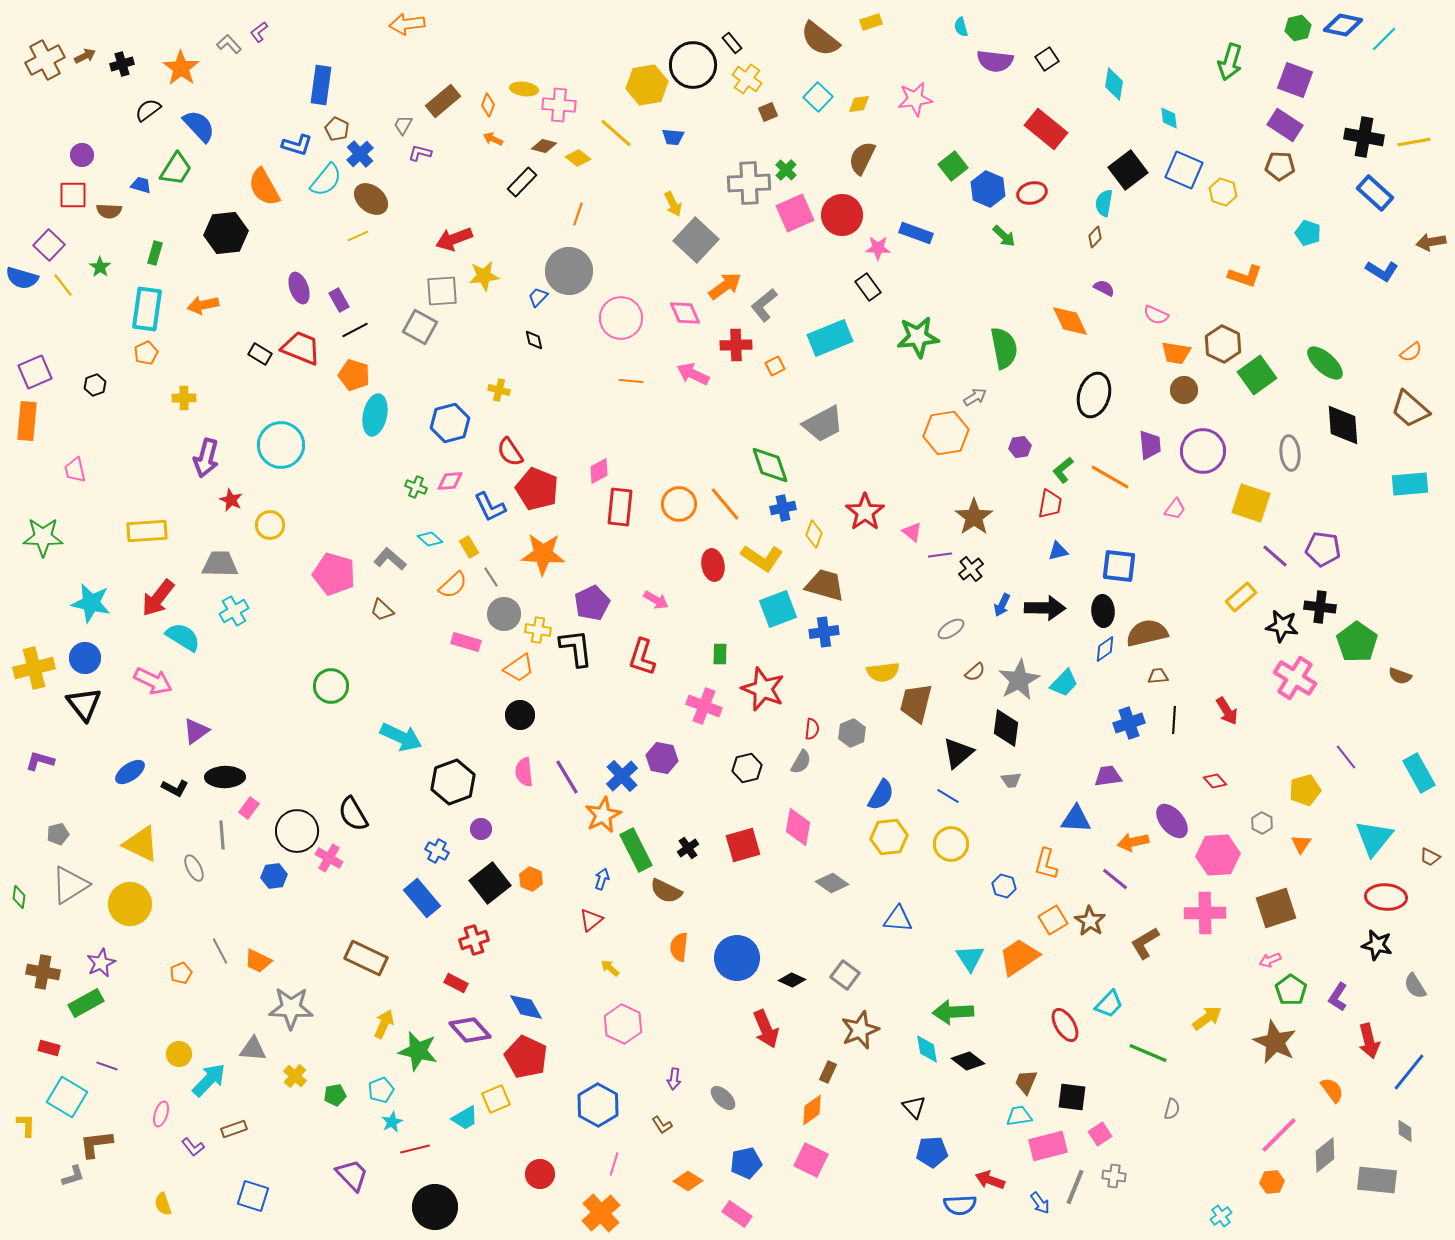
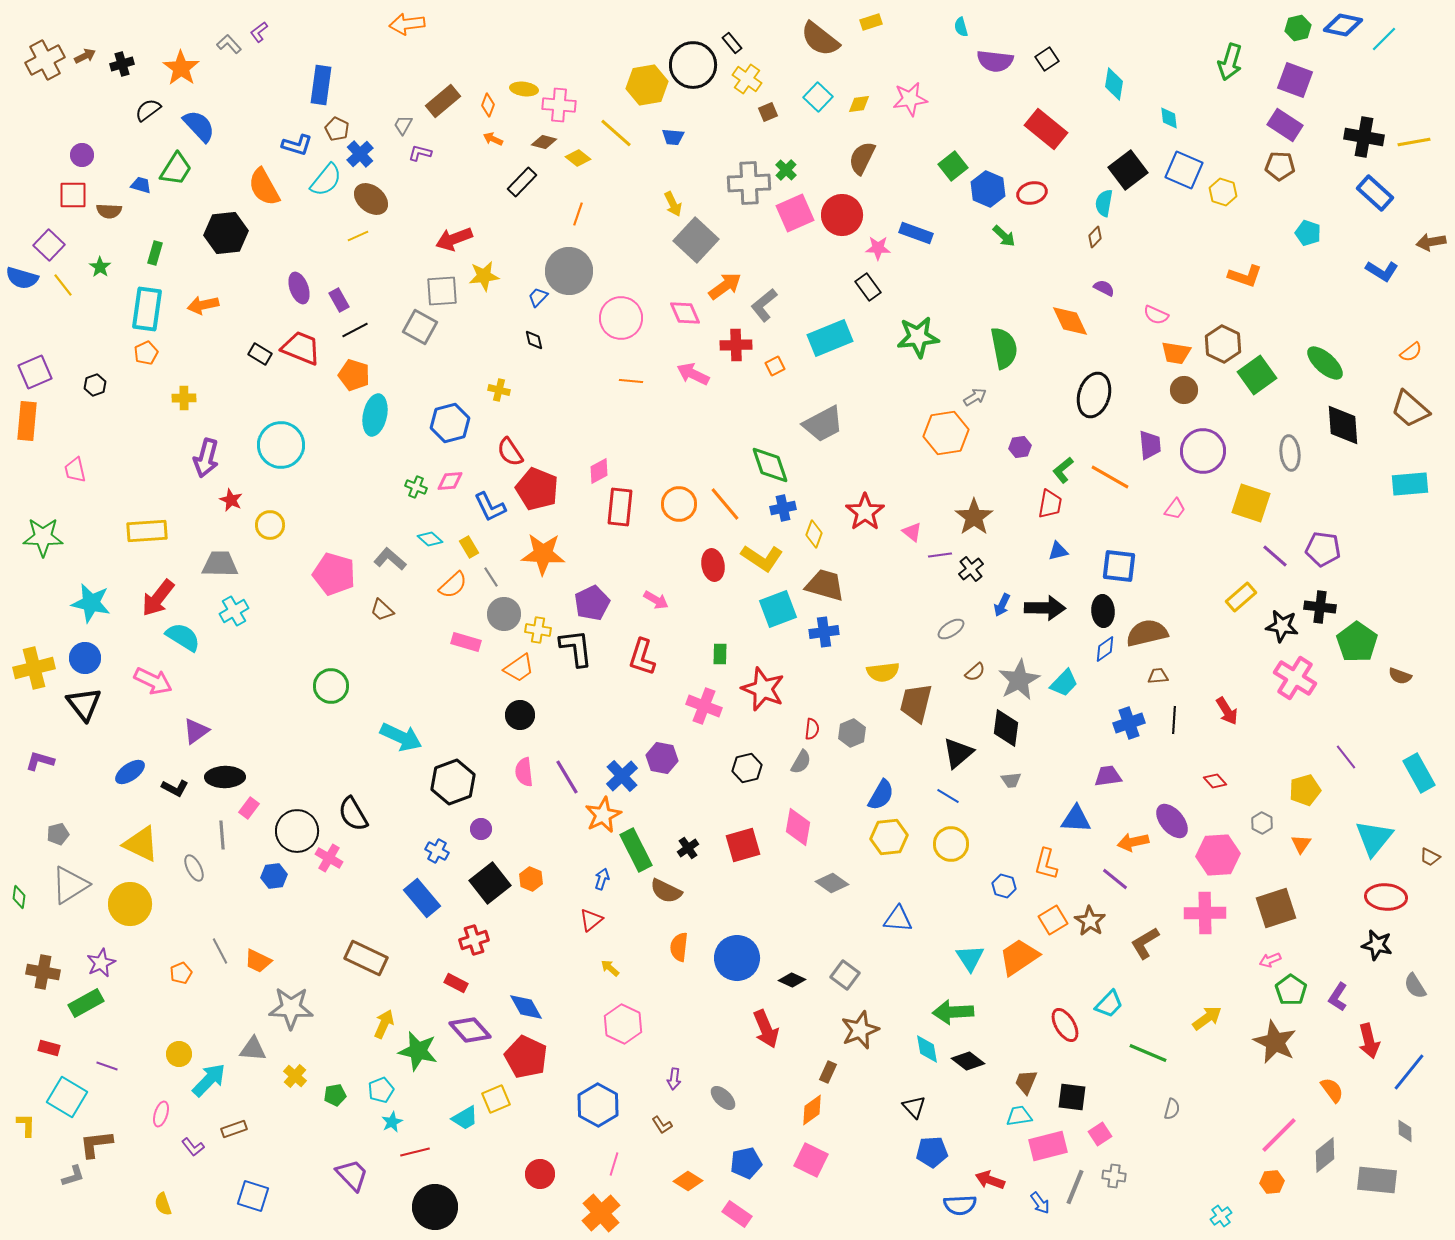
pink star at (915, 99): moved 5 px left
brown diamond at (544, 146): moved 4 px up
red line at (415, 1149): moved 3 px down
